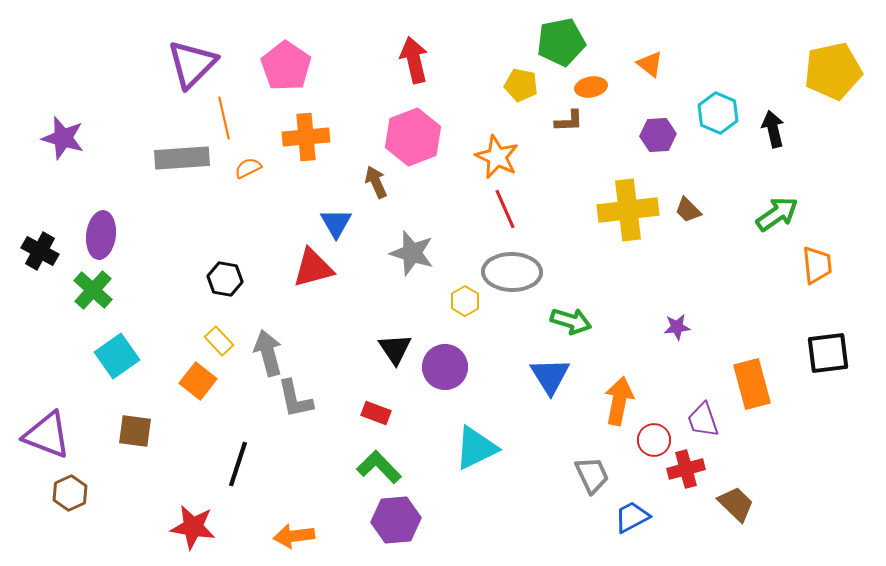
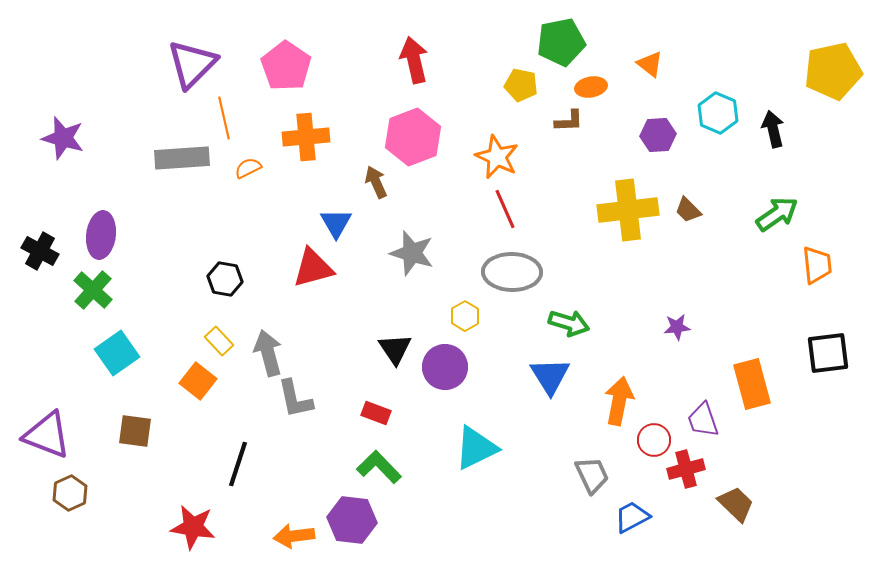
yellow hexagon at (465, 301): moved 15 px down
green arrow at (571, 321): moved 2 px left, 2 px down
cyan square at (117, 356): moved 3 px up
purple hexagon at (396, 520): moved 44 px left; rotated 12 degrees clockwise
